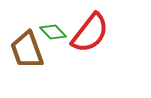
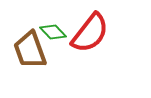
brown trapezoid: moved 3 px right
